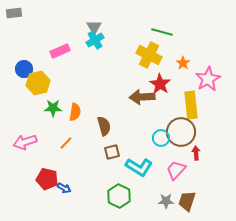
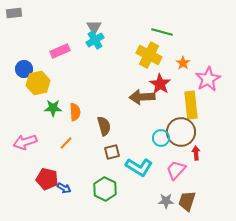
orange semicircle: rotated 12 degrees counterclockwise
green hexagon: moved 14 px left, 7 px up
